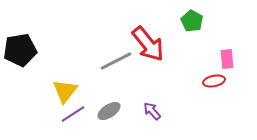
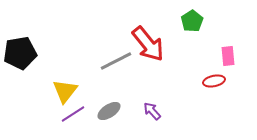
green pentagon: rotated 10 degrees clockwise
black pentagon: moved 3 px down
pink rectangle: moved 1 px right, 3 px up
